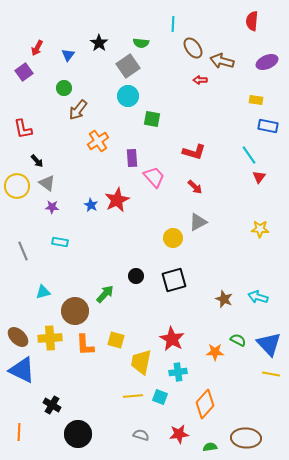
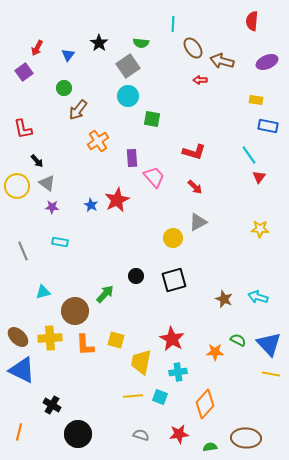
orange line at (19, 432): rotated 12 degrees clockwise
